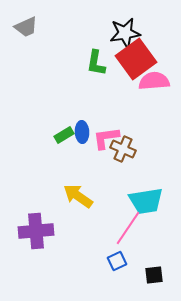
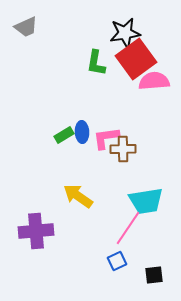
brown cross: rotated 25 degrees counterclockwise
